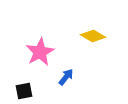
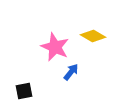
pink star: moved 15 px right, 5 px up; rotated 20 degrees counterclockwise
blue arrow: moved 5 px right, 5 px up
